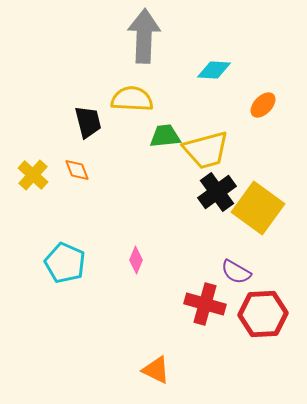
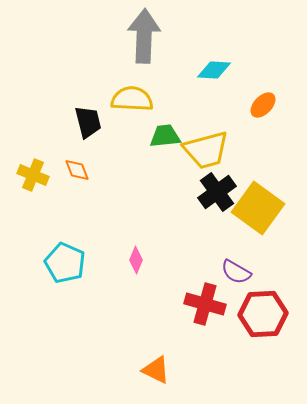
yellow cross: rotated 20 degrees counterclockwise
